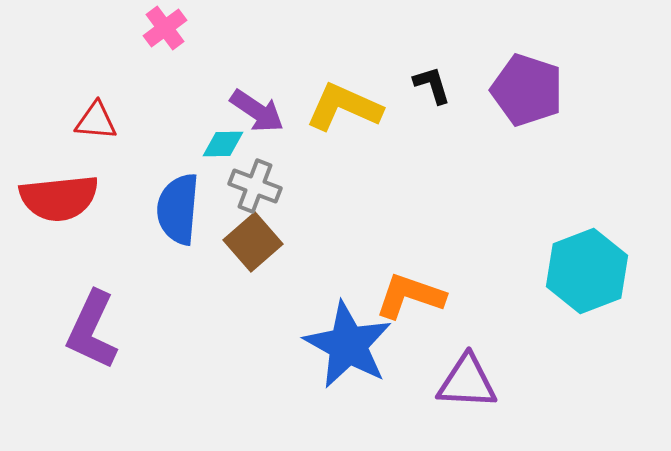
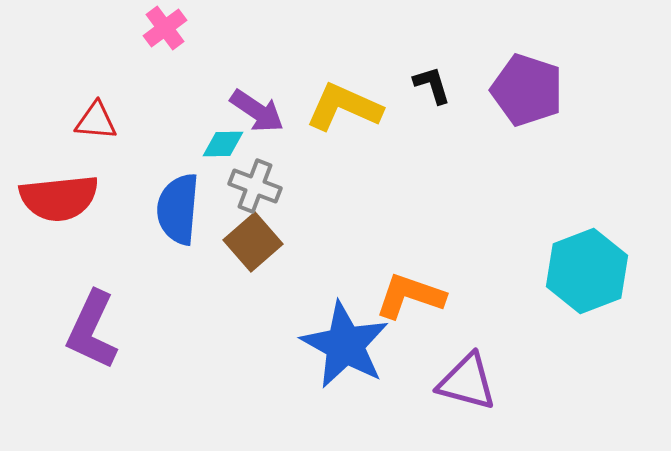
blue star: moved 3 px left
purple triangle: rotated 12 degrees clockwise
